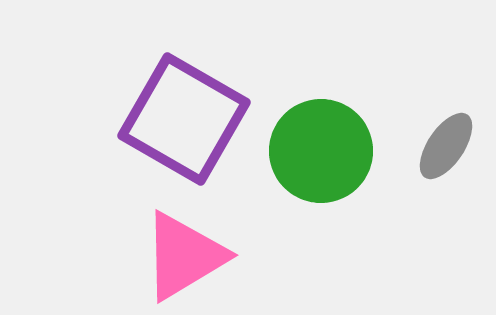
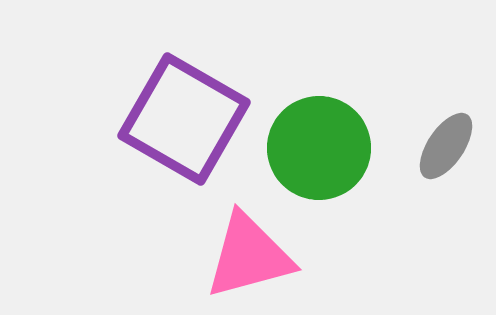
green circle: moved 2 px left, 3 px up
pink triangle: moved 65 px right; rotated 16 degrees clockwise
